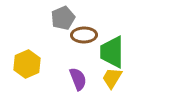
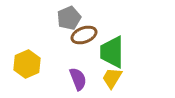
gray pentagon: moved 6 px right
brown ellipse: rotated 20 degrees counterclockwise
